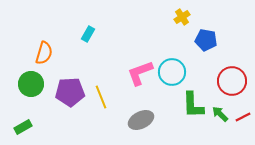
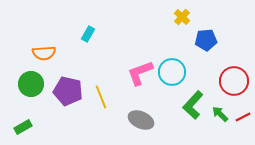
yellow cross: rotated 14 degrees counterclockwise
blue pentagon: rotated 15 degrees counterclockwise
orange semicircle: rotated 70 degrees clockwise
red circle: moved 2 px right
purple pentagon: moved 2 px left, 1 px up; rotated 16 degrees clockwise
green L-shape: rotated 44 degrees clockwise
gray ellipse: rotated 50 degrees clockwise
